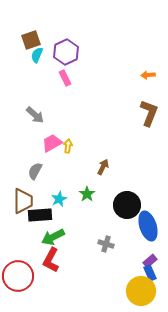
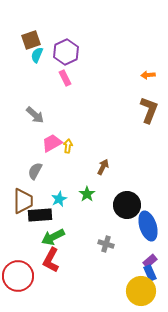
brown L-shape: moved 3 px up
